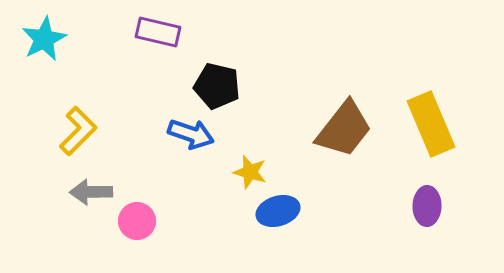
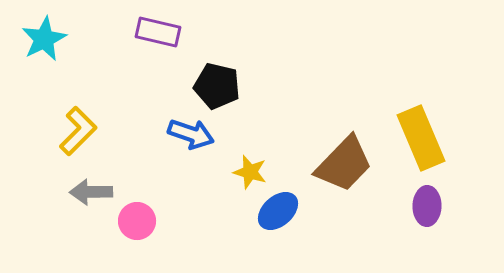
yellow rectangle: moved 10 px left, 14 px down
brown trapezoid: moved 35 px down; rotated 6 degrees clockwise
blue ellipse: rotated 24 degrees counterclockwise
